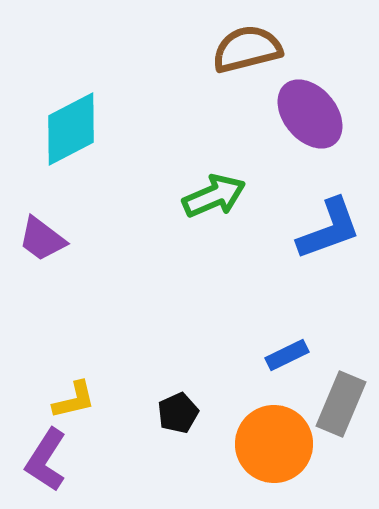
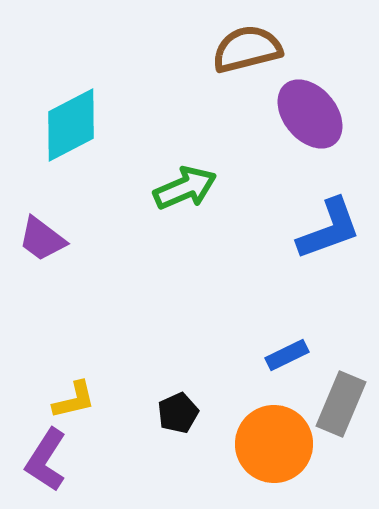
cyan diamond: moved 4 px up
green arrow: moved 29 px left, 8 px up
